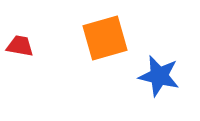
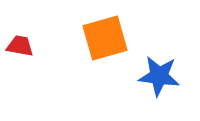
blue star: rotated 6 degrees counterclockwise
